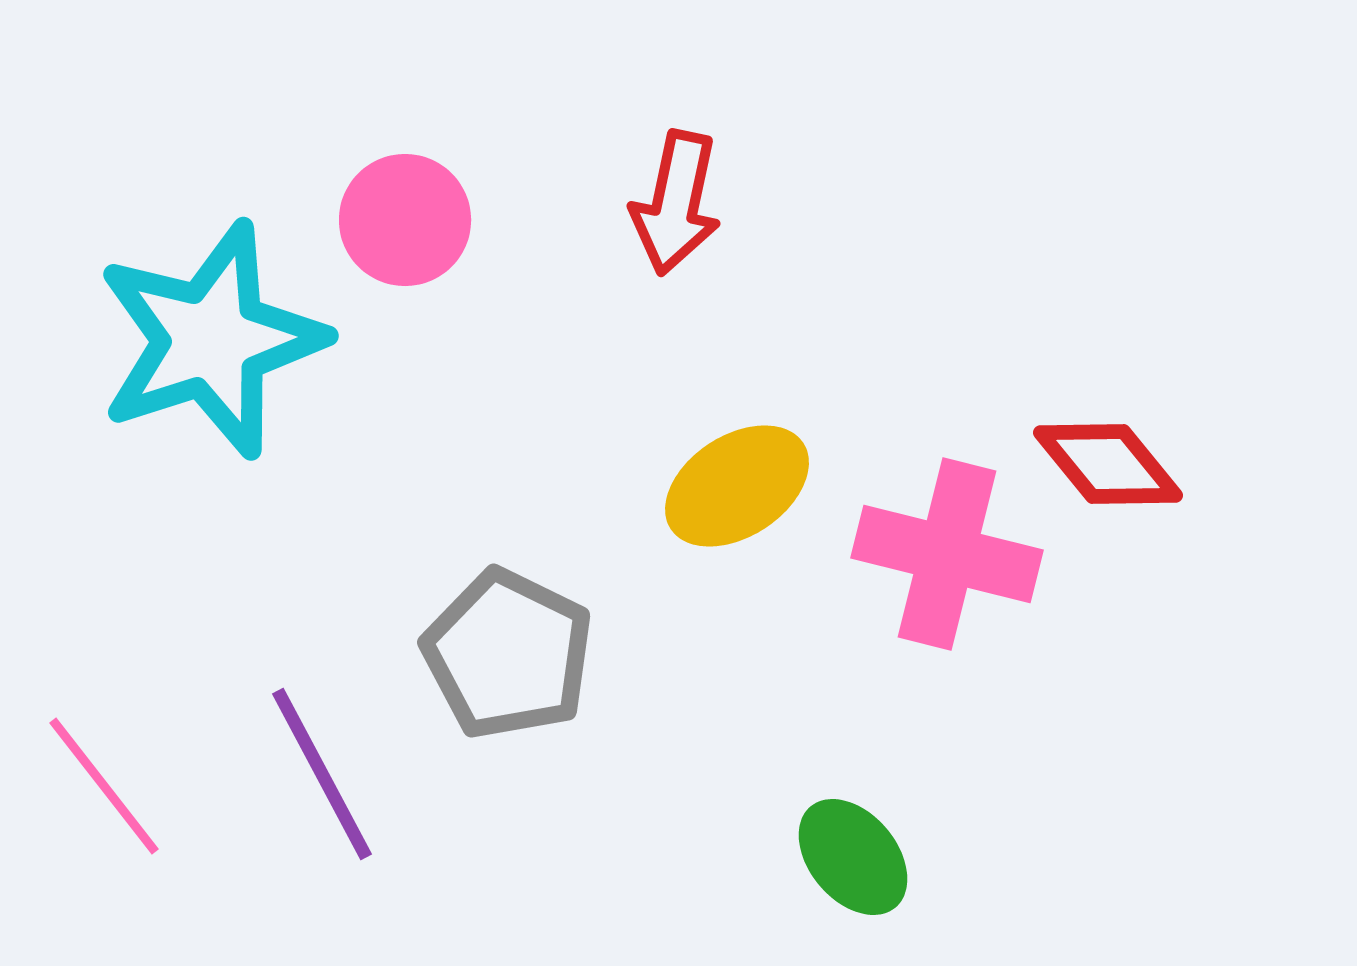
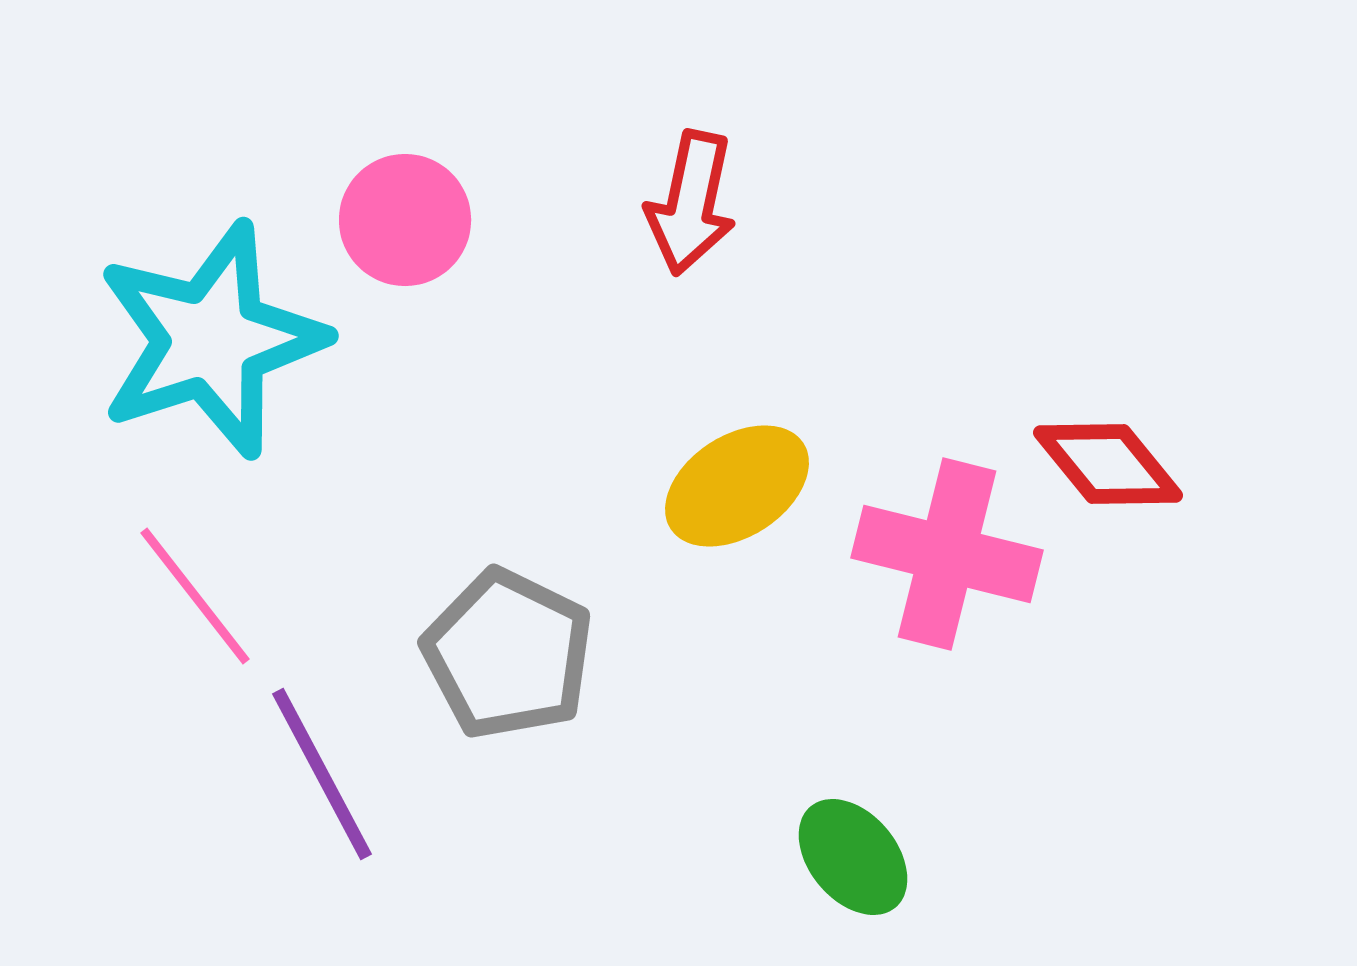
red arrow: moved 15 px right
pink line: moved 91 px right, 190 px up
